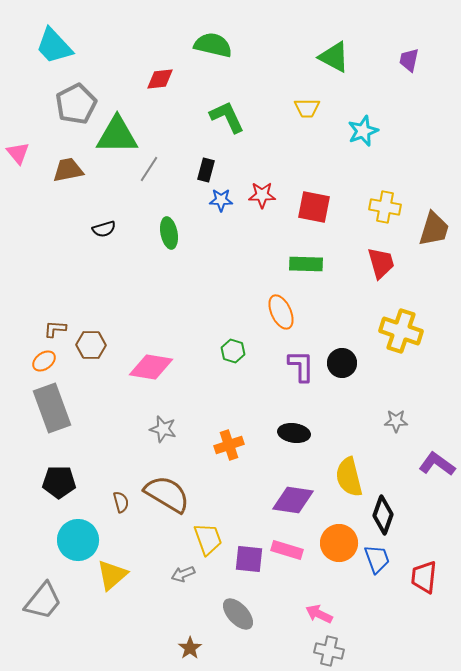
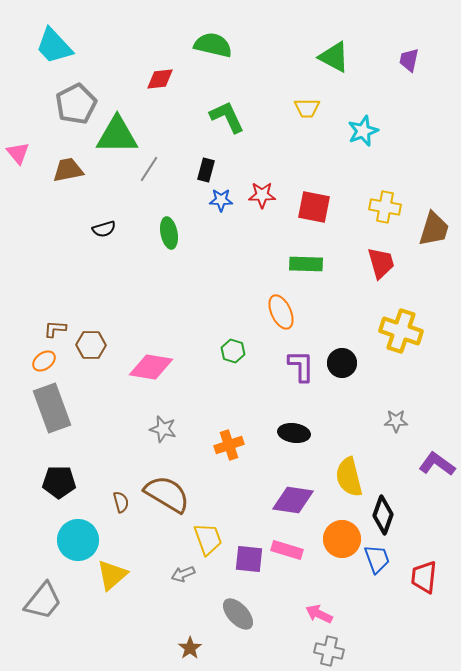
orange circle at (339, 543): moved 3 px right, 4 px up
